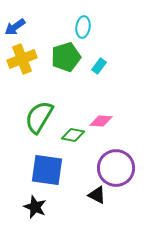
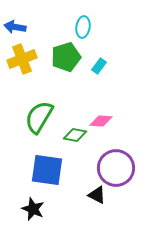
blue arrow: rotated 45 degrees clockwise
green diamond: moved 2 px right
black star: moved 2 px left, 2 px down
